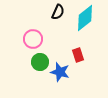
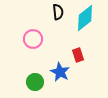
black semicircle: rotated 28 degrees counterclockwise
green circle: moved 5 px left, 20 px down
blue star: rotated 12 degrees clockwise
